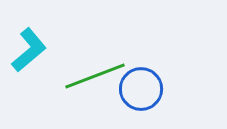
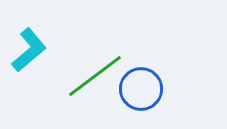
green line: rotated 16 degrees counterclockwise
